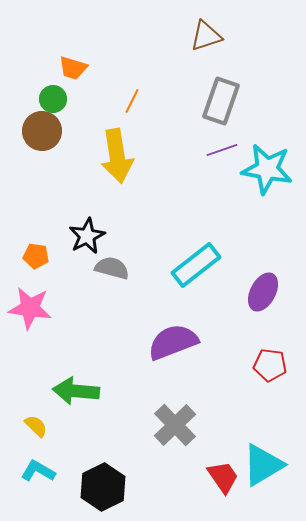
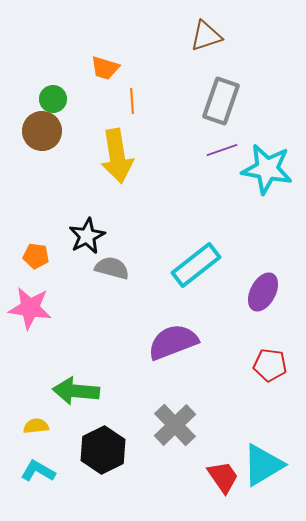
orange trapezoid: moved 32 px right
orange line: rotated 30 degrees counterclockwise
yellow semicircle: rotated 50 degrees counterclockwise
black hexagon: moved 37 px up
